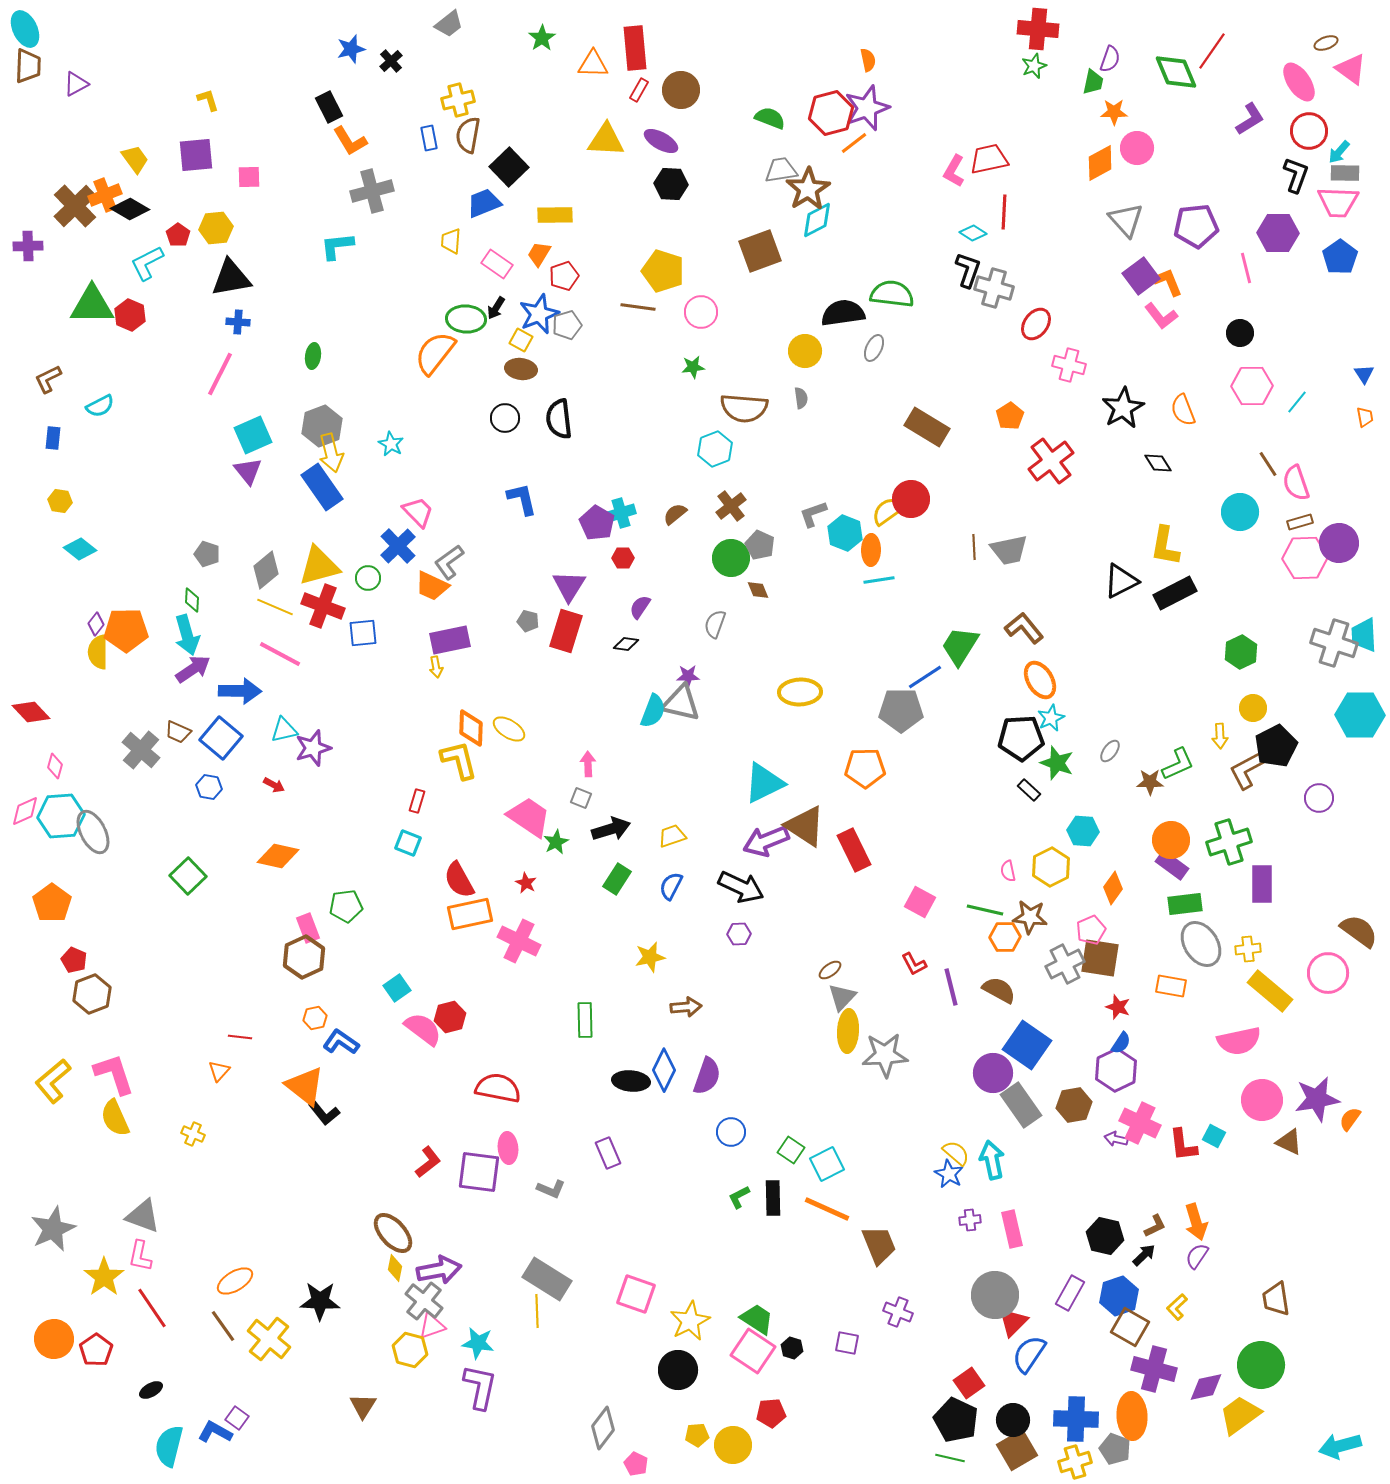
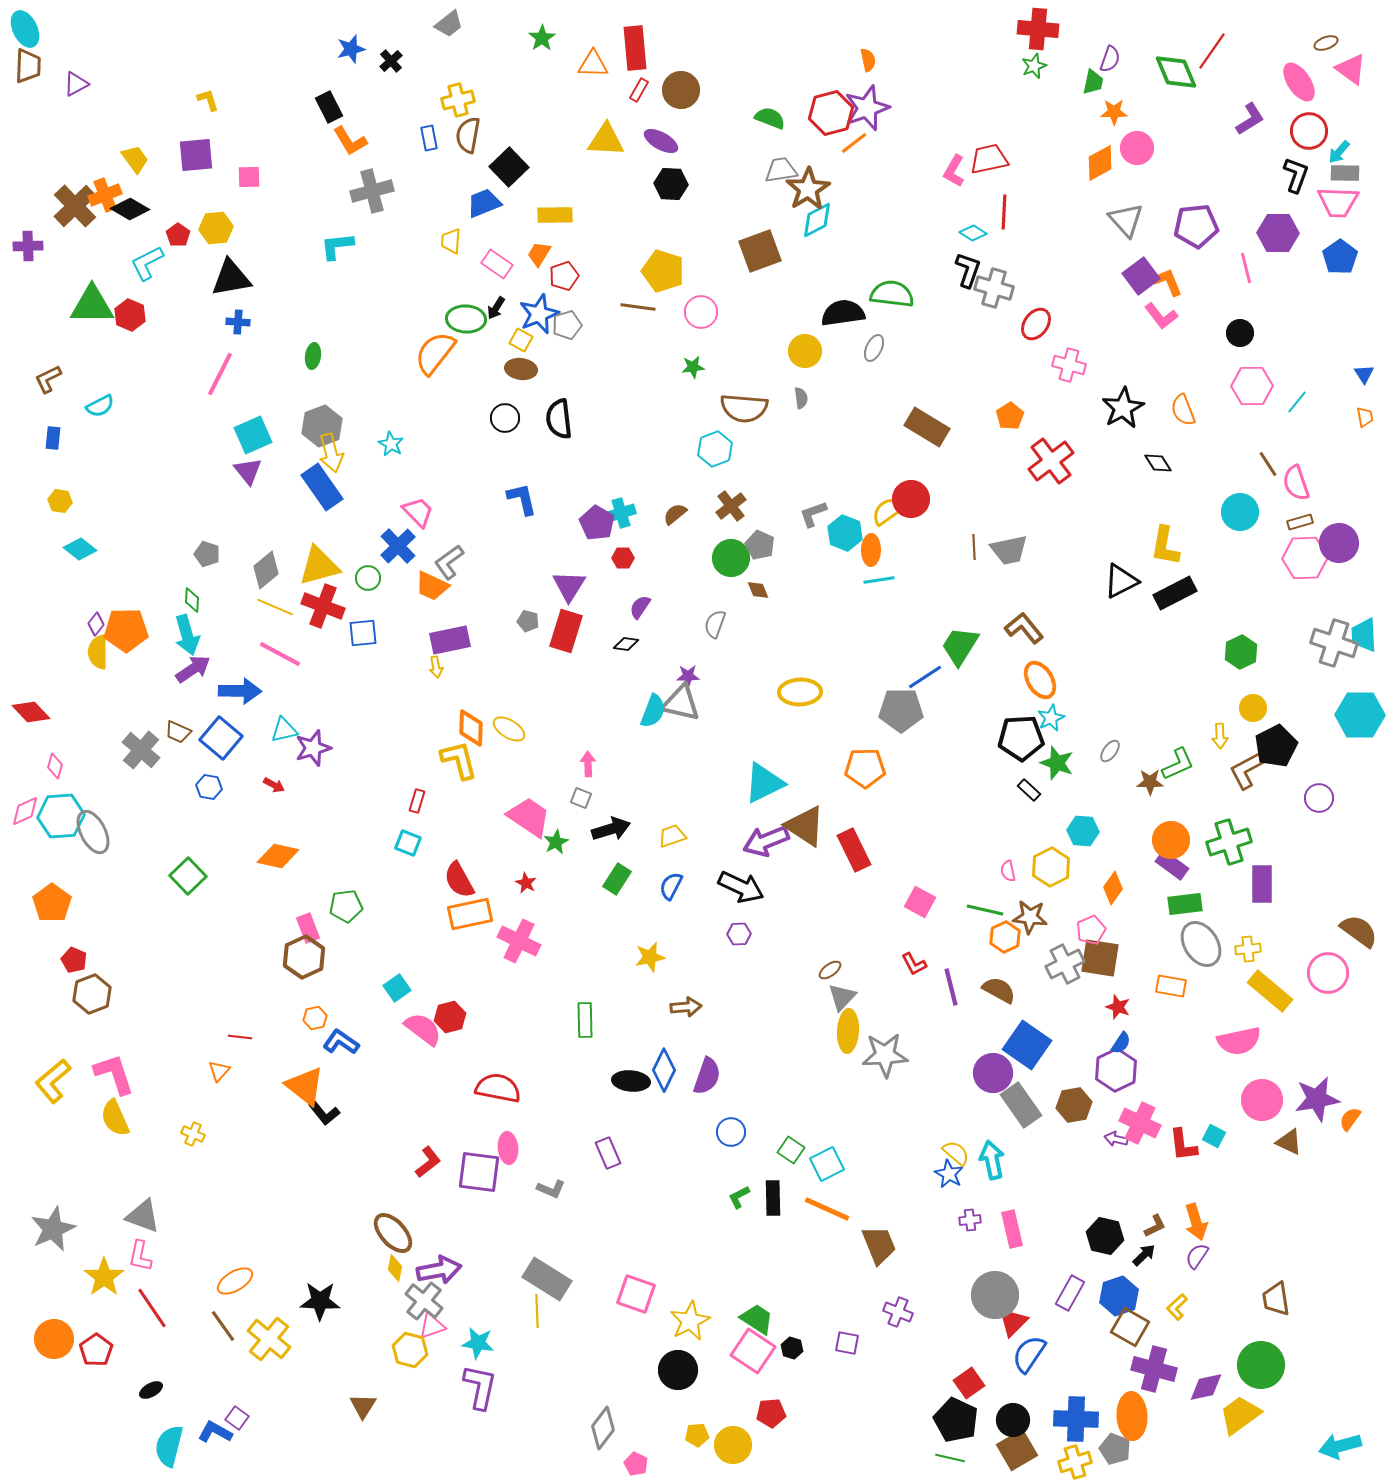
orange hexagon at (1005, 937): rotated 24 degrees counterclockwise
